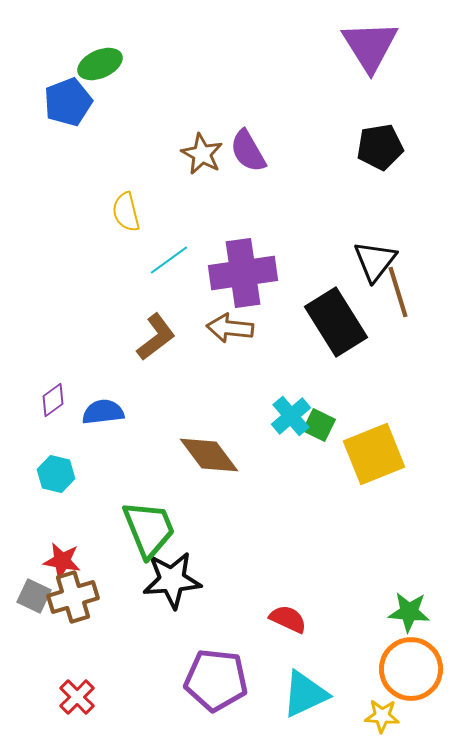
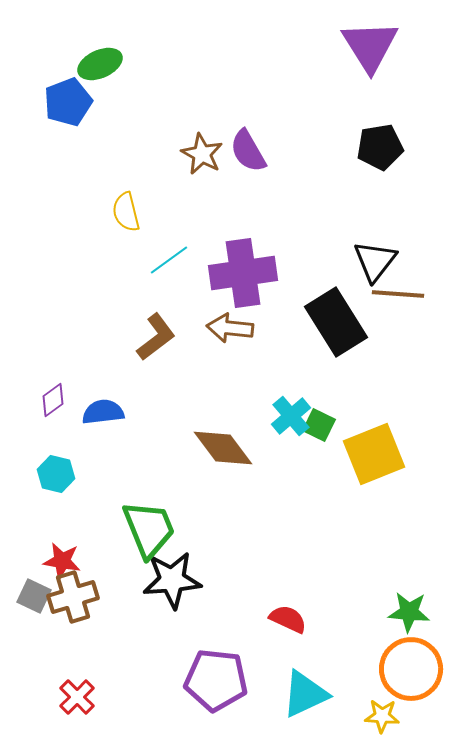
brown line: moved 2 px down; rotated 69 degrees counterclockwise
brown diamond: moved 14 px right, 7 px up
